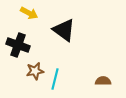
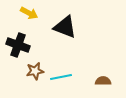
black triangle: moved 1 px right, 3 px up; rotated 15 degrees counterclockwise
cyan line: moved 6 px right, 2 px up; rotated 65 degrees clockwise
